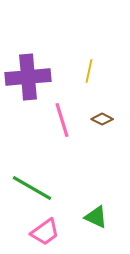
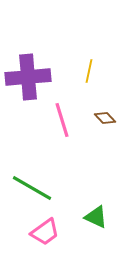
brown diamond: moved 3 px right, 1 px up; rotated 20 degrees clockwise
